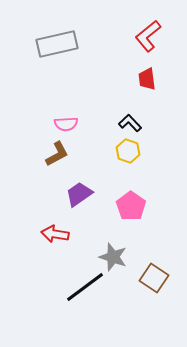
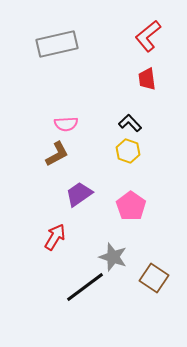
red arrow: moved 3 px down; rotated 112 degrees clockwise
